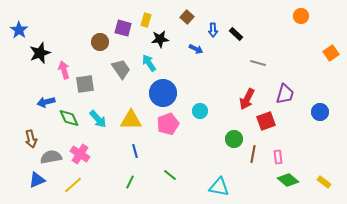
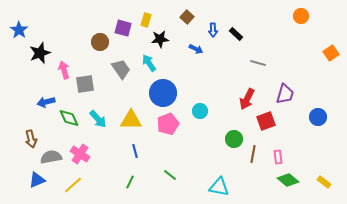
blue circle at (320, 112): moved 2 px left, 5 px down
